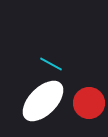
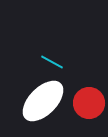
cyan line: moved 1 px right, 2 px up
